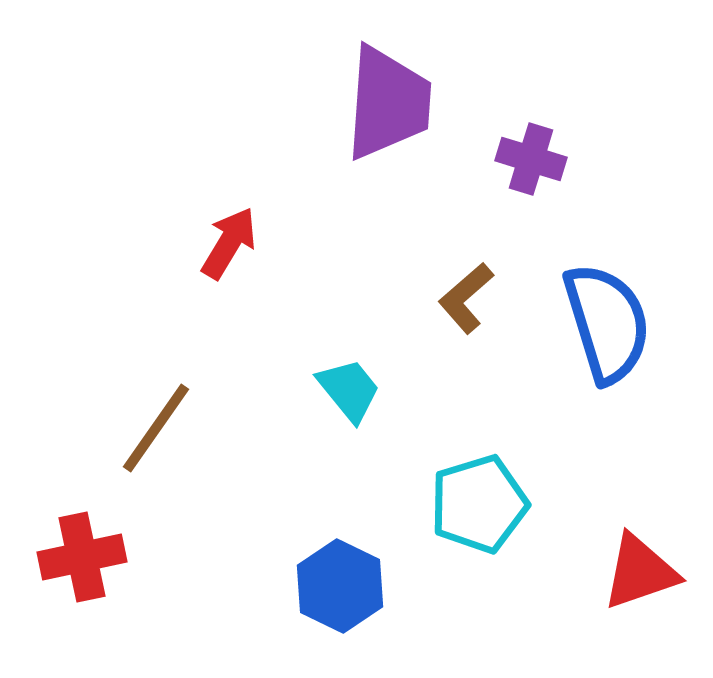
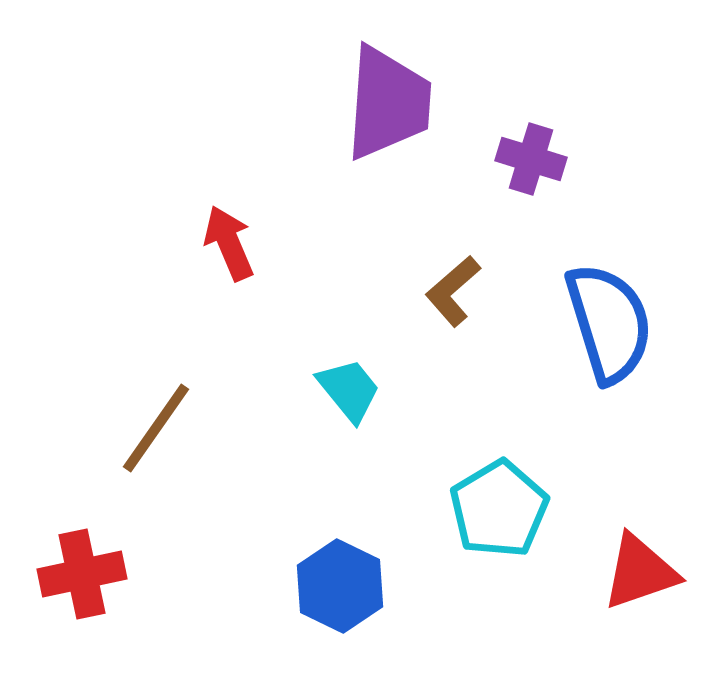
red arrow: rotated 54 degrees counterclockwise
brown L-shape: moved 13 px left, 7 px up
blue semicircle: moved 2 px right
cyan pentagon: moved 20 px right, 5 px down; rotated 14 degrees counterclockwise
red cross: moved 17 px down
